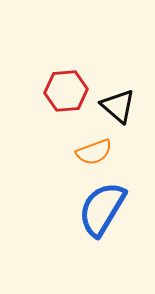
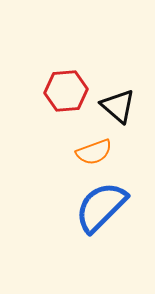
blue semicircle: moved 1 px left, 2 px up; rotated 14 degrees clockwise
